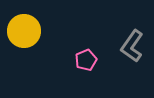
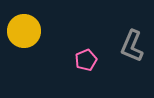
gray L-shape: rotated 12 degrees counterclockwise
